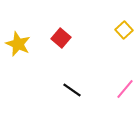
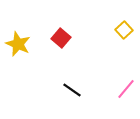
pink line: moved 1 px right
